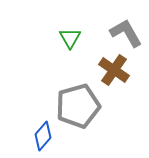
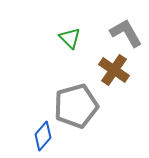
green triangle: rotated 15 degrees counterclockwise
gray pentagon: moved 2 px left
